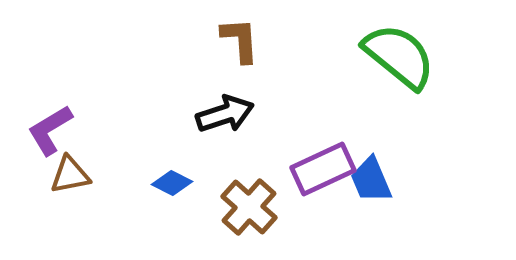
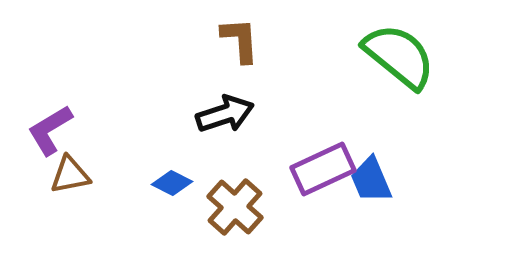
brown cross: moved 14 px left
